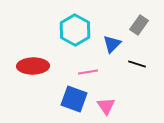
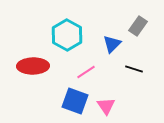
gray rectangle: moved 1 px left, 1 px down
cyan hexagon: moved 8 px left, 5 px down
black line: moved 3 px left, 5 px down
pink line: moved 2 px left; rotated 24 degrees counterclockwise
blue square: moved 1 px right, 2 px down
